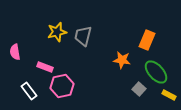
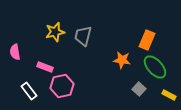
yellow star: moved 2 px left
green ellipse: moved 1 px left, 5 px up
